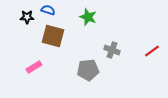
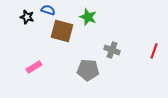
black star: rotated 16 degrees clockwise
brown square: moved 9 px right, 5 px up
red line: moved 2 px right; rotated 35 degrees counterclockwise
gray pentagon: rotated 10 degrees clockwise
